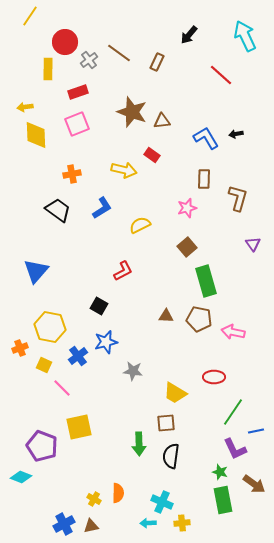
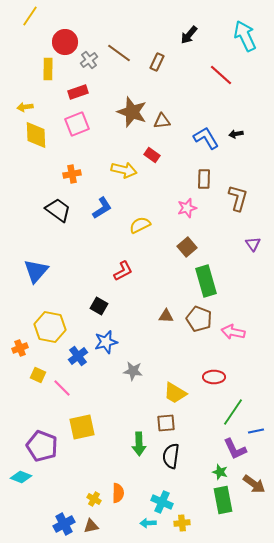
brown pentagon at (199, 319): rotated 10 degrees clockwise
yellow square at (44, 365): moved 6 px left, 10 px down
yellow square at (79, 427): moved 3 px right
